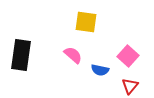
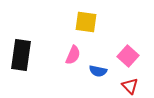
pink semicircle: rotated 72 degrees clockwise
blue semicircle: moved 2 px left, 1 px down
red triangle: rotated 24 degrees counterclockwise
